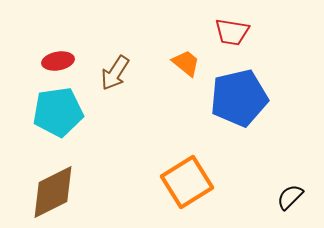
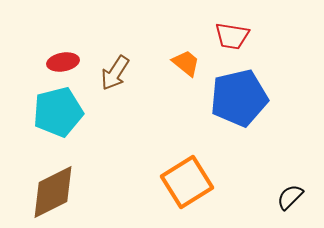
red trapezoid: moved 4 px down
red ellipse: moved 5 px right, 1 px down
cyan pentagon: rotated 6 degrees counterclockwise
